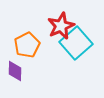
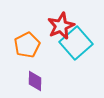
purple diamond: moved 20 px right, 10 px down
